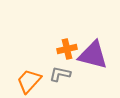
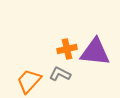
purple triangle: moved 2 px right, 3 px up; rotated 8 degrees counterclockwise
gray L-shape: rotated 15 degrees clockwise
